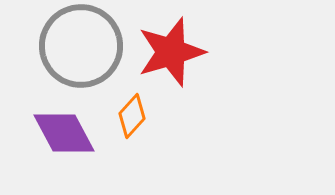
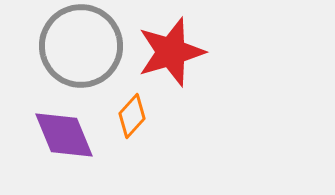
purple diamond: moved 2 px down; rotated 6 degrees clockwise
